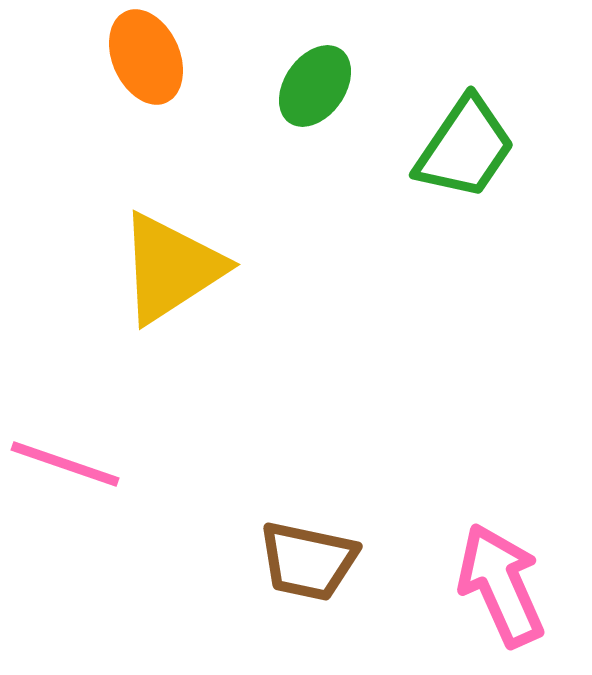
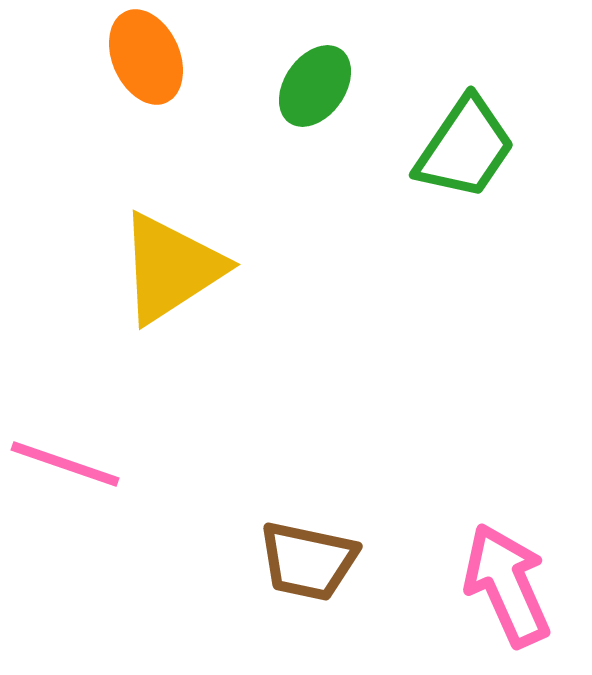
pink arrow: moved 6 px right
